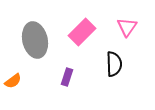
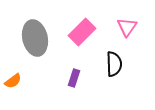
gray ellipse: moved 2 px up
purple rectangle: moved 7 px right, 1 px down
